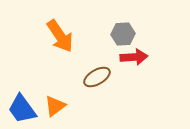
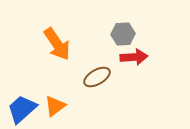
orange arrow: moved 3 px left, 8 px down
blue trapezoid: rotated 84 degrees clockwise
